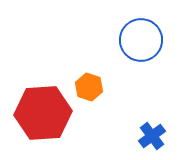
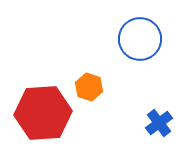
blue circle: moved 1 px left, 1 px up
blue cross: moved 7 px right, 13 px up
